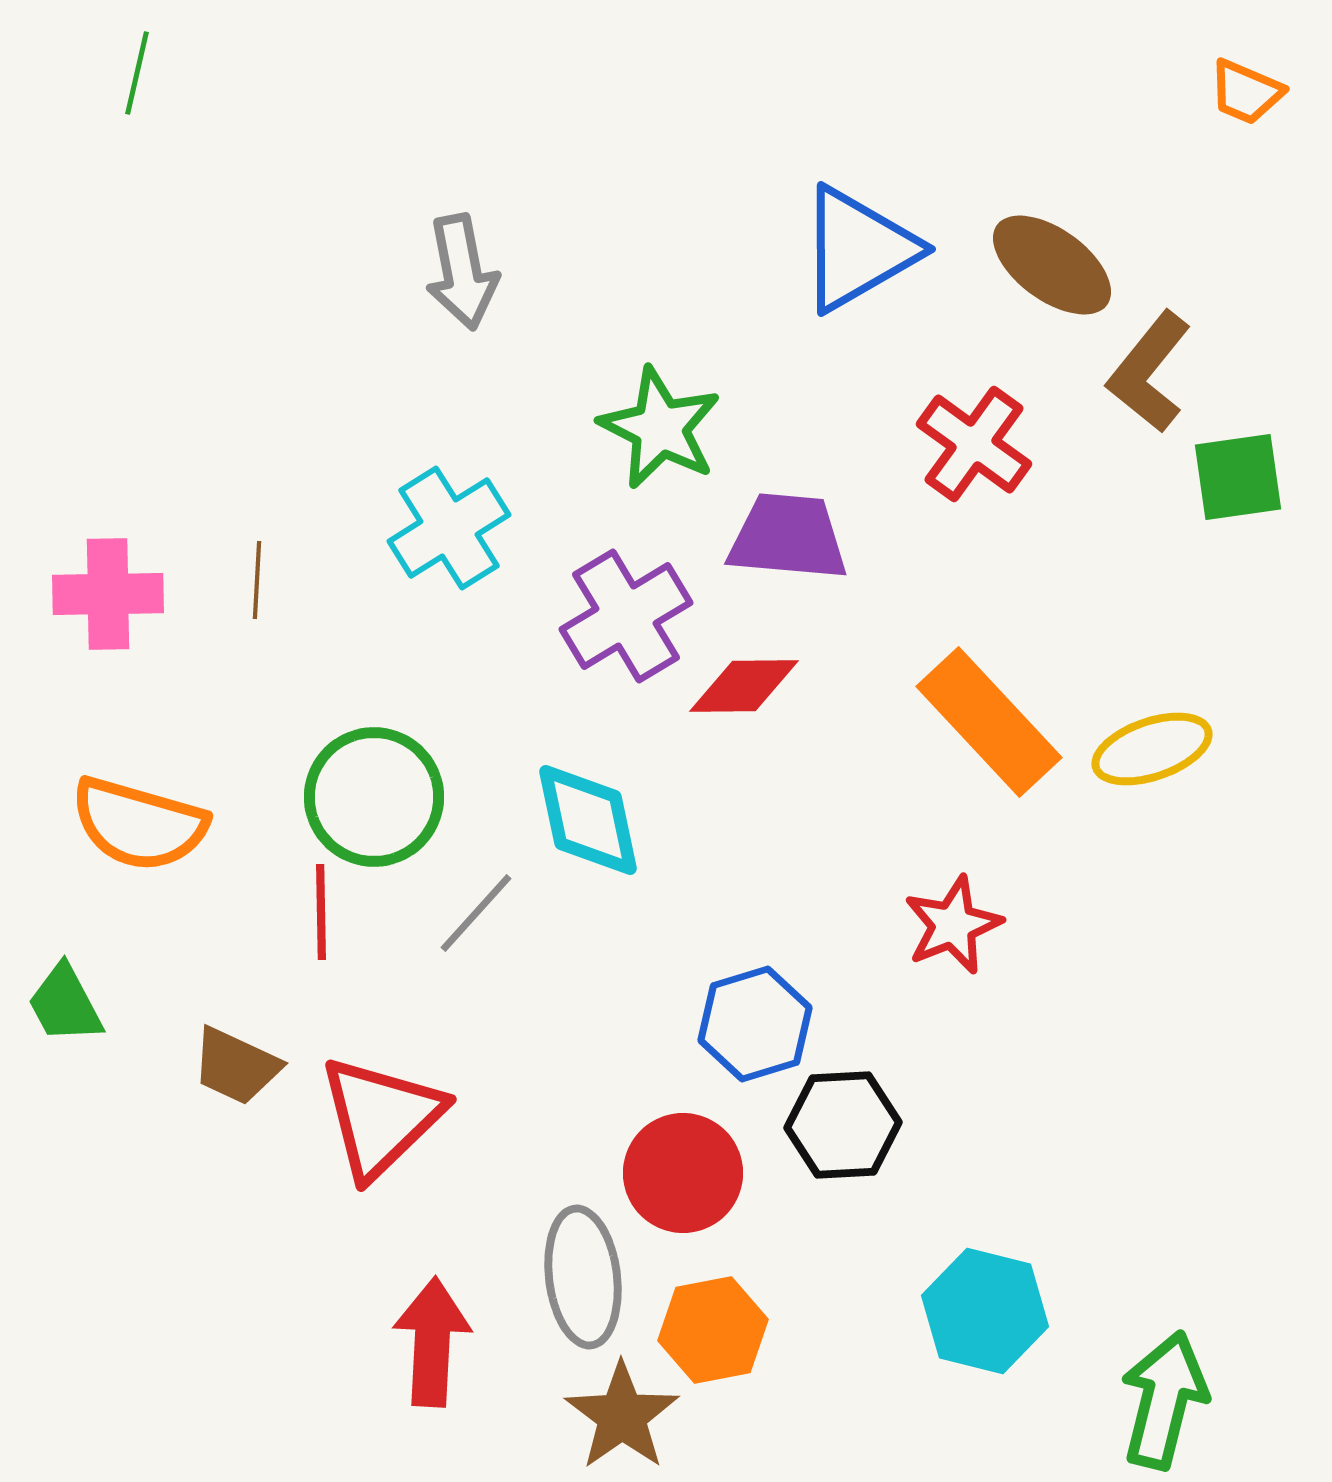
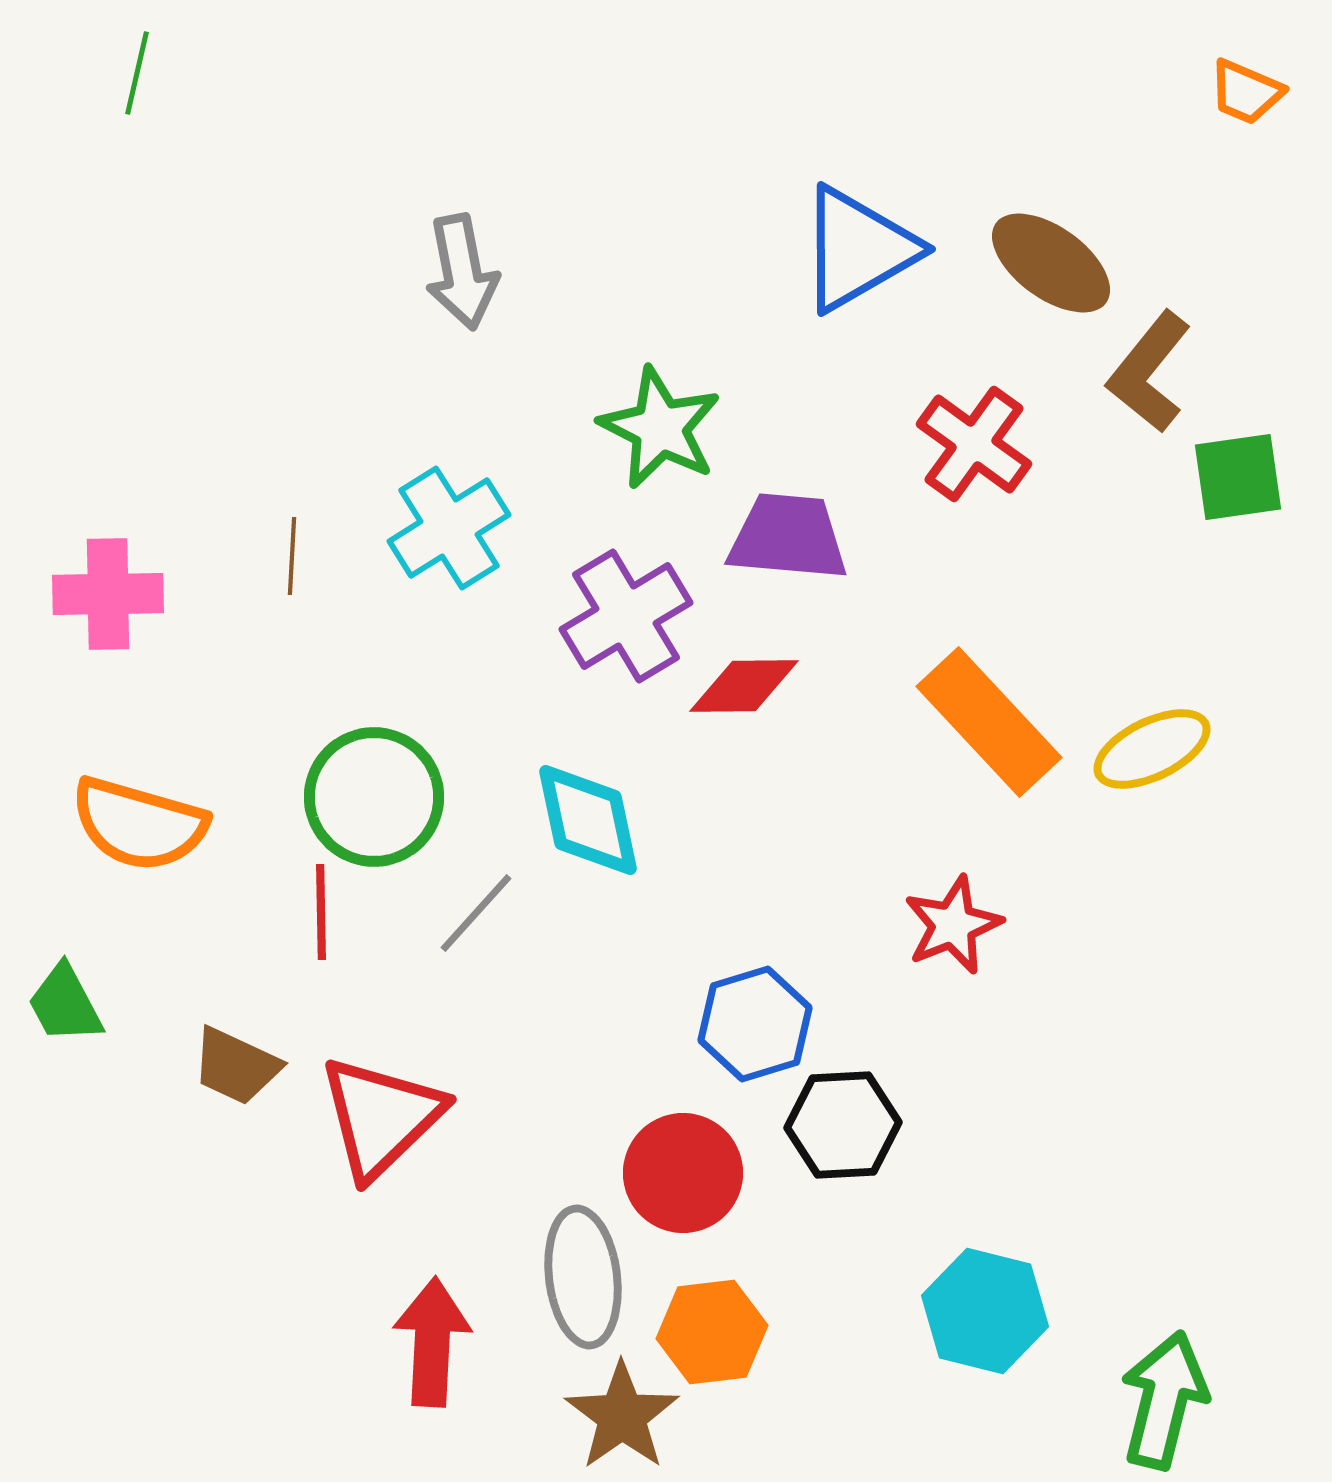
brown ellipse: moved 1 px left, 2 px up
brown line: moved 35 px right, 24 px up
yellow ellipse: rotated 7 degrees counterclockwise
orange hexagon: moved 1 px left, 2 px down; rotated 4 degrees clockwise
